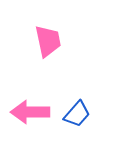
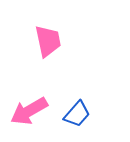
pink arrow: moved 1 px left, 1 px up; rotated 30 degrees counterclockwise
